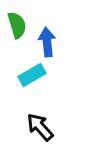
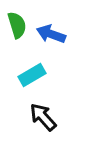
blue arrow: moved 4 px right, 8 px up; rotated 64 degrees counterclockwise
black arrow: moved 3 px right, 10 px up
